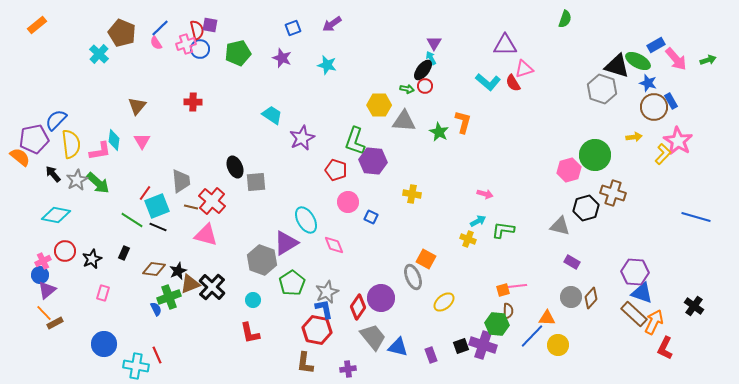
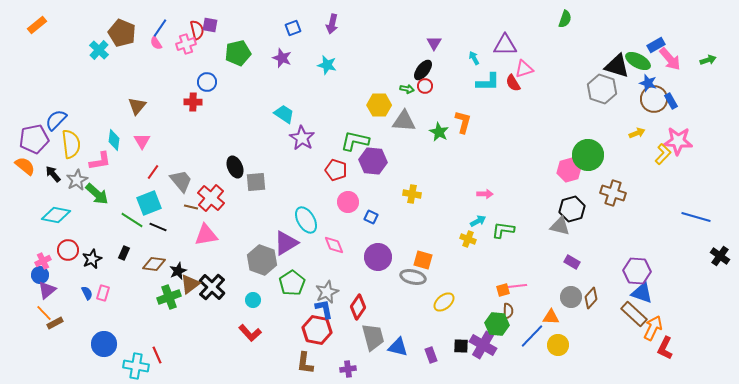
purple arrow at (332, 24): rotated 42 degrees counterclockwise
blue line at (160, 28): rotated 12 degrees counterclockwise
blue circle at (200, 49): moved 7 px right, 33 px down
cyan cross at (99, 54): moved 4 px up
cyan arrow at (431, 58): moved 43 px right
pink arrow at (676, 59): moved 6 px left
cyan L-shape at (488, 82): rotated 40 degrees counterclockwise
brown circle at (654, 107): moved 8 px up
cyan trapezoid at (272, 115): moved 12 px right, 1 px up
yellow arrow at (634, 137): moved 3 px right, 4 px up; rotated 14 degrees counterclockwise
purple star at (302, 138): rotated 15 degrees counterclockwise
green L-shape at (355, 141): rotated 84 degrees clockwise
pink star at (678, 141): rotated 28 degrees counterclockwise
pink L-shape at (100, 151): moved 10 px down
green circle at (595, 155): moved 7 px left
orange semicircle at (20, 157): moved 5 px right, 9 px down
gray trapezoid at (181, 181): rotated 35 degrees counterclockwise
green arrow at (98, 183): moved 1 px left, 11 px down
red line at (145, 193): moved 8 px right, 21 px up
pink arrow at (485, 194): rotated 14 degrees counterclockwise
red cross at (212, 201): moved 1 px left, 3 px up
cyan square at (157, 206): moved 8 px left, 3 px up
black hexagon at (586, 208): moved 14 px left, 1 px down
pink triangle at (206, 235): rotated 25 degrees counterclockwise
red circle at (65, 251): moved 3 px right, 1 px up
orange square at (426, 259): moved 3 px left, 1 px down; rotated 12 degrees counterclockwise
brown diamond at (154, 269): moved 5 px up
purple hexagon at (635, 272): moved 2 px right, 1 px up
gray ellipse at (413, 277): rotated 55 degrees counterclockwise
brown triangle at (190, 284): rotated 15 degrees counterclockwise
purple circle at (381, 298): moved 3 px left, 41 px up
black cross at (694, 306): moved 26 px right, 50 px up
blue semicircle at (156, 309): moved 69 px left, 16 px up
orange triangle at (547, 318): moved 4 px right, 1 px up
orange arrow at (654, 322): moved 1 px left, 6 px down
red L-shape at (250, 333): rotated 30 degrees counterclockwise
gray trapezoid at (373, 337): rotated 24 degrees clockwise
purple cross at (483, 345): rotated 12 degrees clockwise
black square at (461, 346): rotated 21 degrees clockwise
